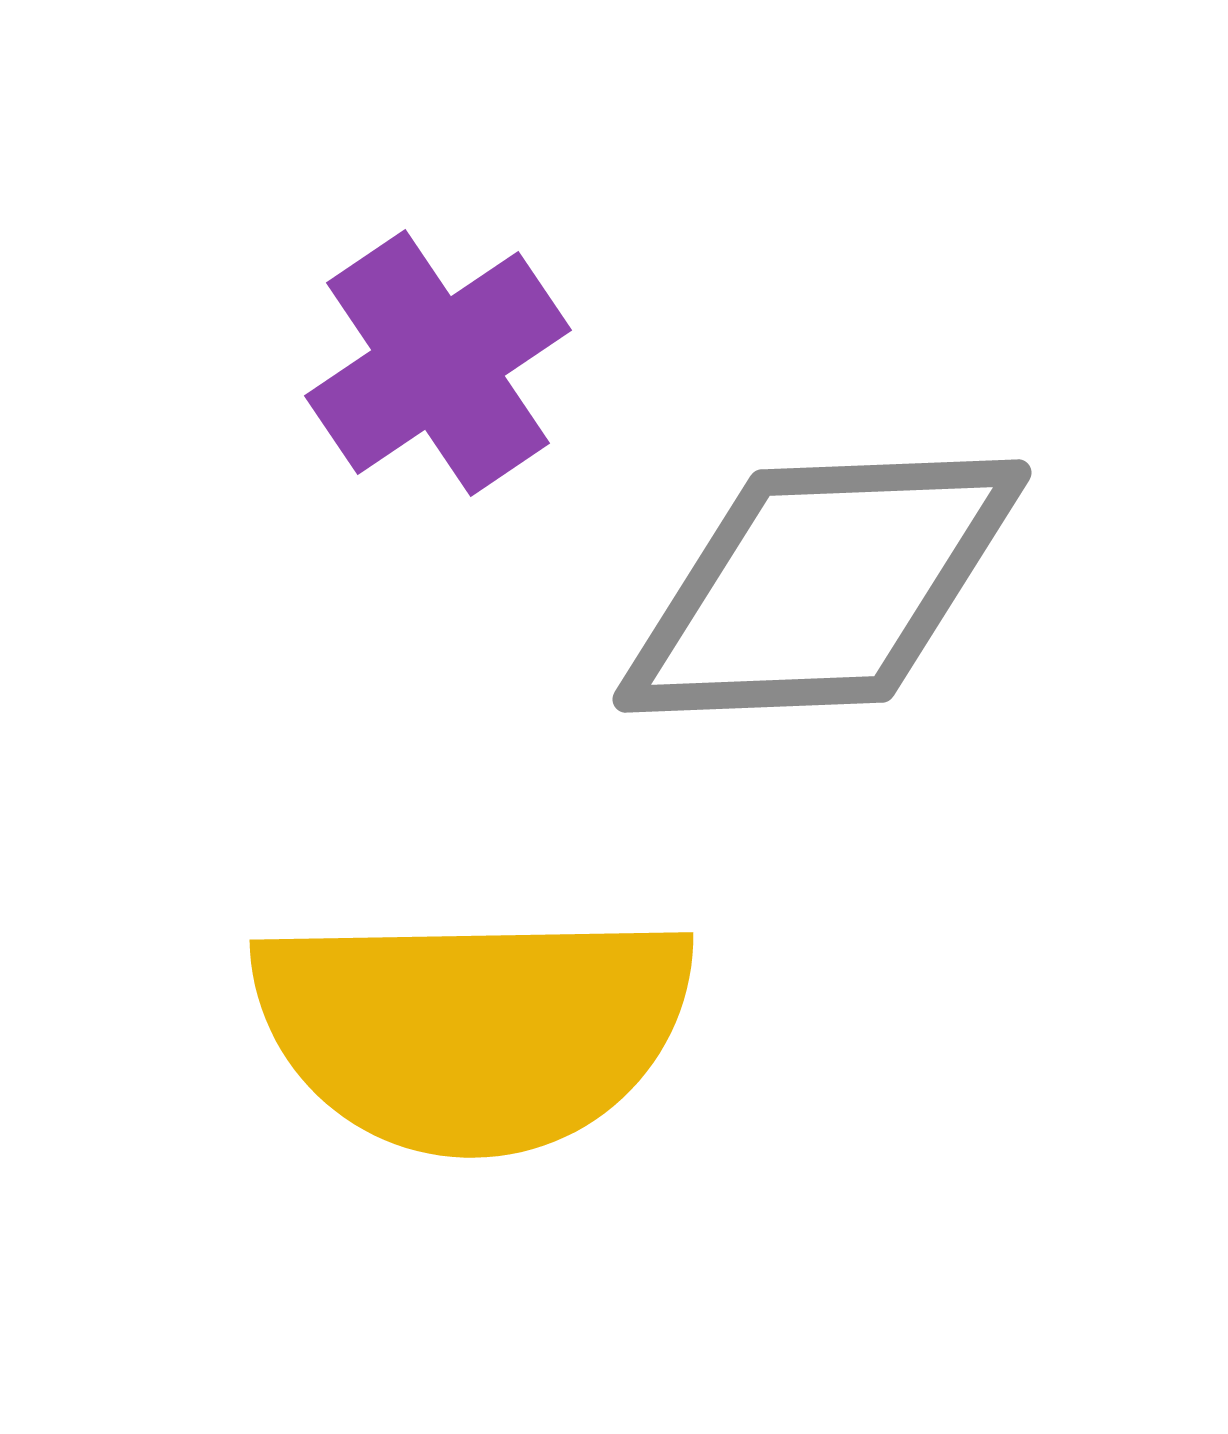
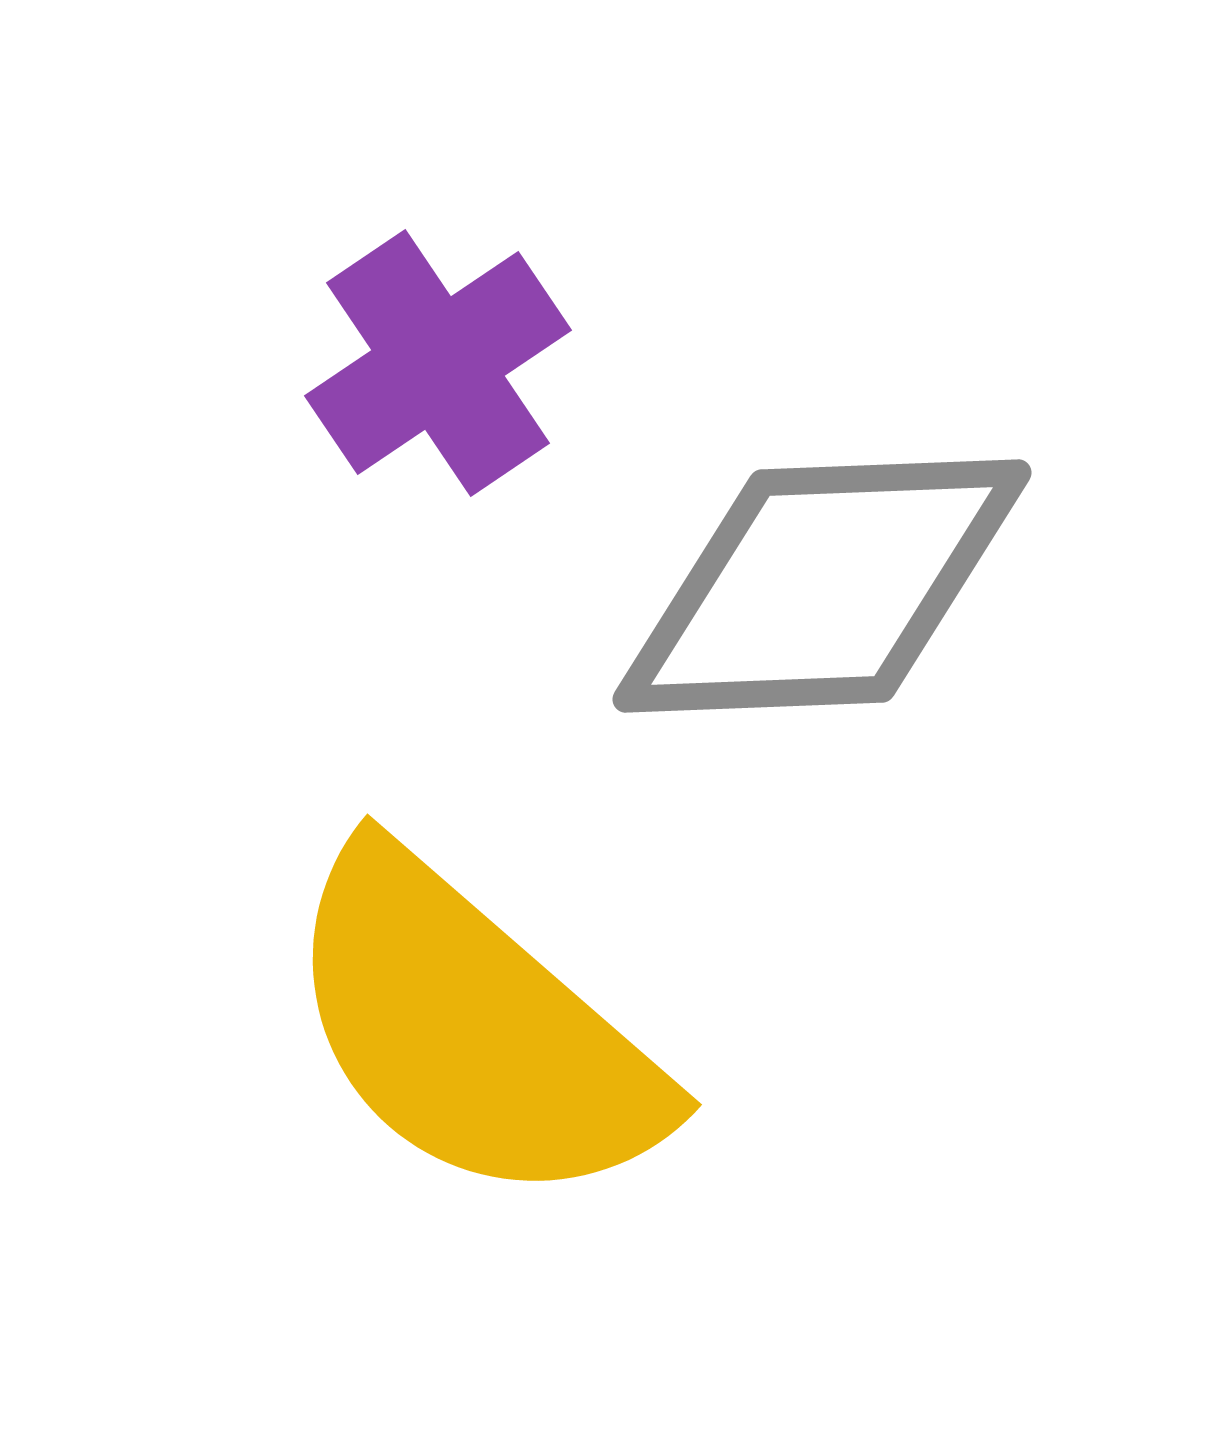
yellow semicircle: rotated 42 degrees clockwise
